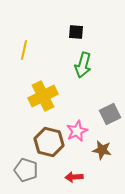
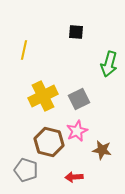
green arrow: moved 26 px right, 1 px up
gray square: moved 31 px left, 15 px up
